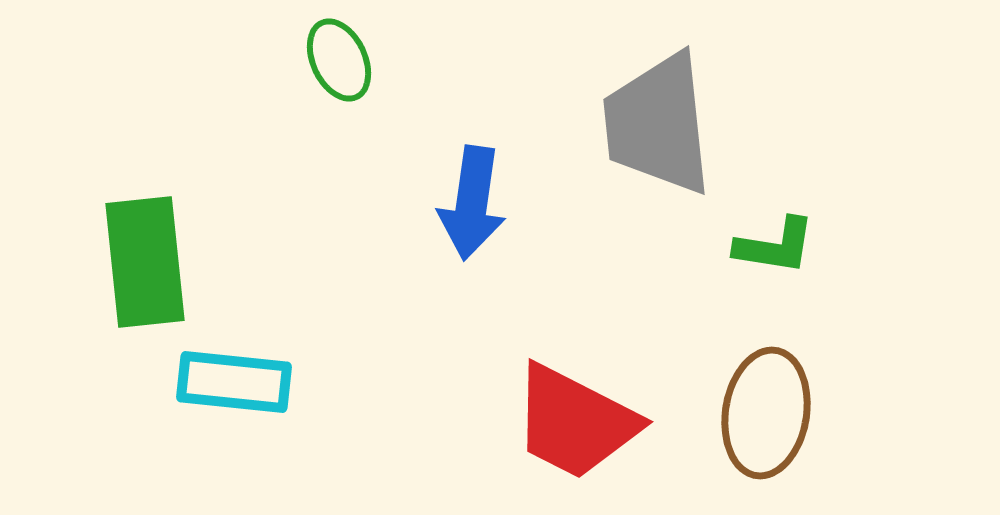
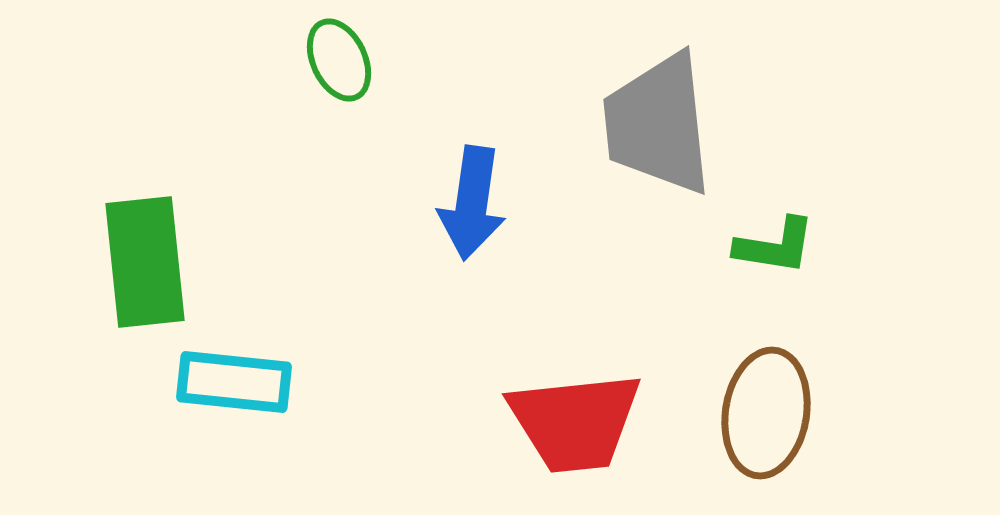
red trapezoid: rotated 33 degrees counterclockwise
